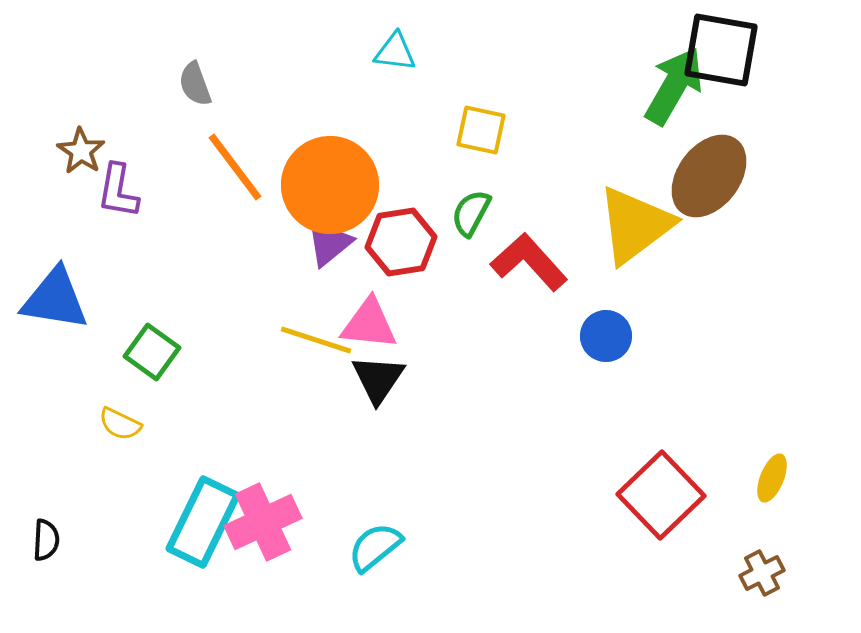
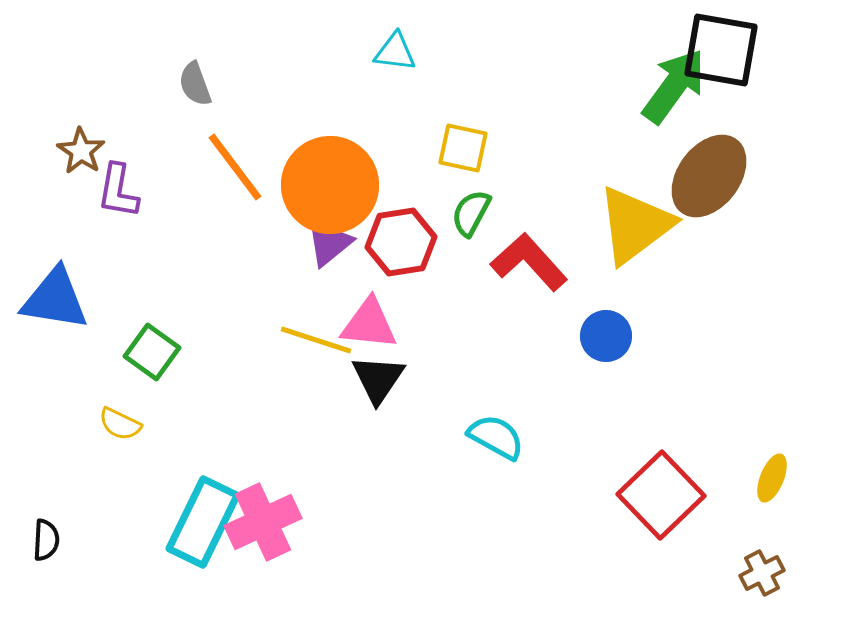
green arrow: rotated 6 degrees clockwise
yellow square: moved 18 px left, 18 px down
cyan semicircle: moved 121 px right, 110 px up; rotated 68 degrees clockwise
